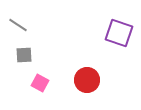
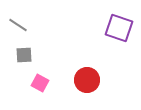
purple square: moved 5 px up
